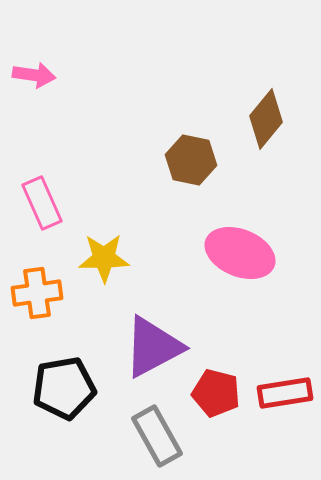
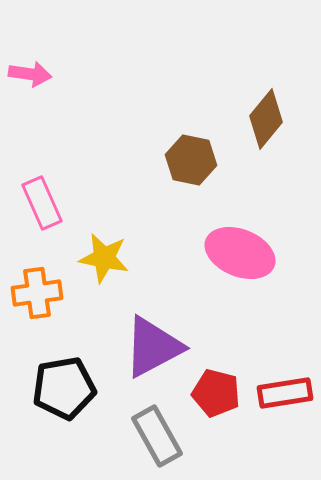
pink arrow: moved 4 px left, 1 px up
yellow star: rotated 12 degrees clockwise
